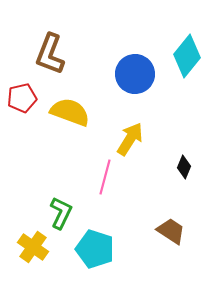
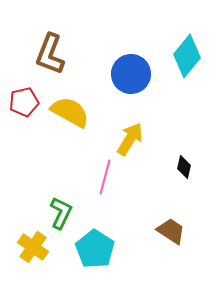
blue circle: moved 4 px left
red pentagon: moved 2 px right, 4 px down
yellow semicircle: rotated 9 degrees clockwise
black diamond: rotated 10 degrees counterclockwise
cyan pentagon: rotated 15 degrees clockwise
